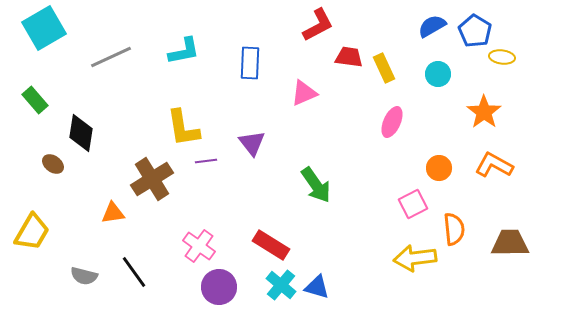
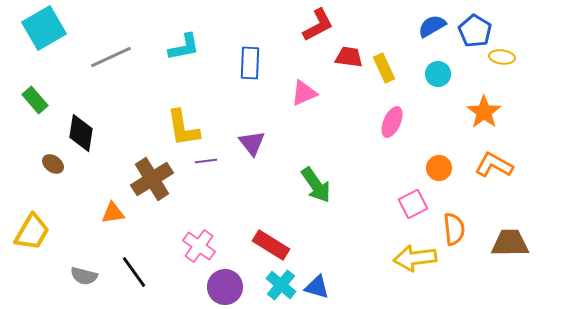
cyan L-shape: moved 4 px up
purple circle: moved 6 px right
